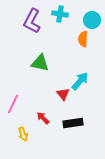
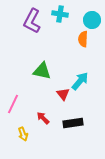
green triangle: moved 2 px right, 8 px down
